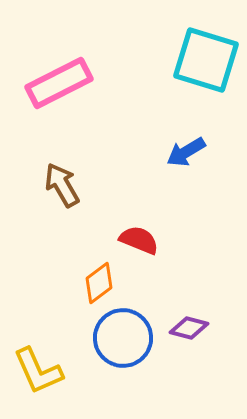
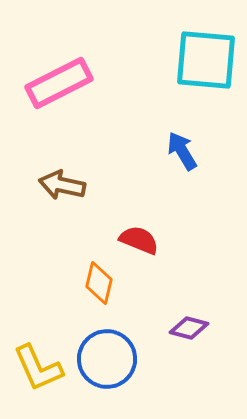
cyan square: rotated 12 degrees counterclockwise
blue arrow: moved 4 px left, 1 px up; rotated 90 degrees clockwise
brown arrow: rotated 48 degrees counterclockwise
orange diamond: rotated 39 degrees counterclockwise
blue circle: moved 16 px left, 21 px down
yellow L-shape: moved 3 px up
